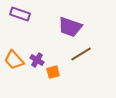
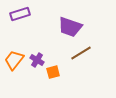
purple rectangle: rotated 36 degrees counterclockwise
brown line: moved 1 px up
orange trapezoid: rotated 80 degrees clockwise
